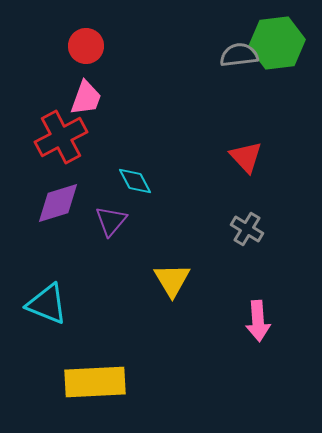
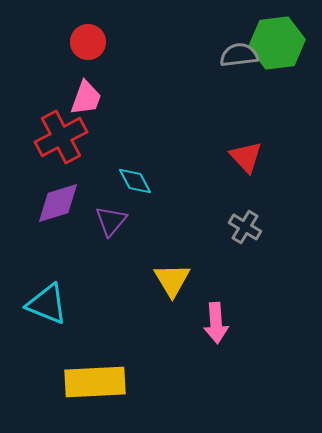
red circle: moved 2 px right, 4 px up
gray cross: moved 2 px left, 2 px up
pink arrow: moved 42 px left, 2 px down
